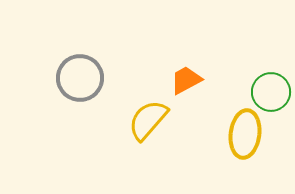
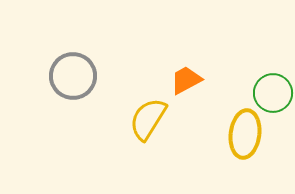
gray circle: moved 7 px left, 2 px up
green circle: moved 2 px right, 1 px down
yellow semicircle: moved 1 px up; rotated 9 degrees counterclockwise
